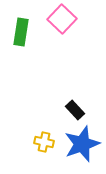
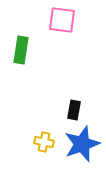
pink square: moved 1 px down; rotated 36 degrees counterclockwise
green rectangle: moved 18 px down
black rectangle: moved 1 px left; rotated 54 degrees clockwise
